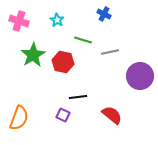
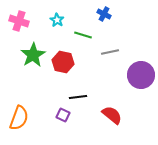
green line: moved 5 px up
purple circle: moved 1 px right, 1 px up
